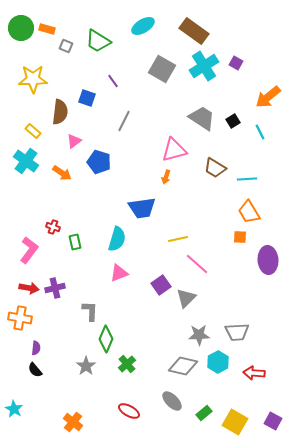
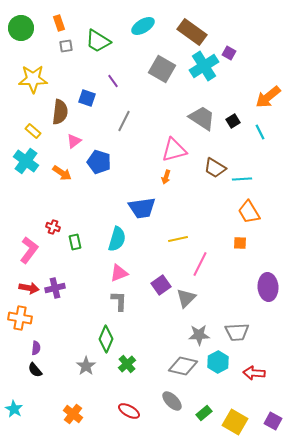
orange rectangle at (47, 29): moved 12 px right, 6 px up; rotated 56 degrees clockwise
brown rectangle at (194, 31): moved 2 px left, 1 px down
gray square at (66, 46): rotated 32 degrees counterclockwise
purple square at (236, 63): moved 7 px left, 10 px up
cyan line at (247, 179): moved 5 px left
orange square at (240, 237): moved 6 px down
purple ellipse at (268, 260): moved 27 px down
pink line at (197, 264): moved 3 px right; rotated 75 degrees clockwise
gray L-shape at (90, 311): moved 29 px right, 10 px up
orange cross at (73, 422): moved 8 px up
